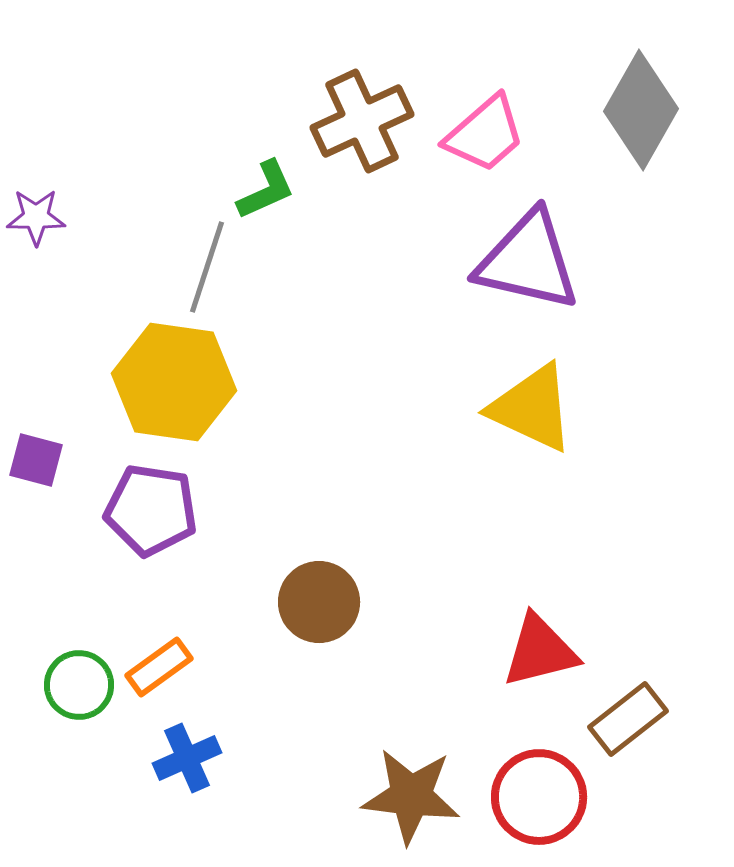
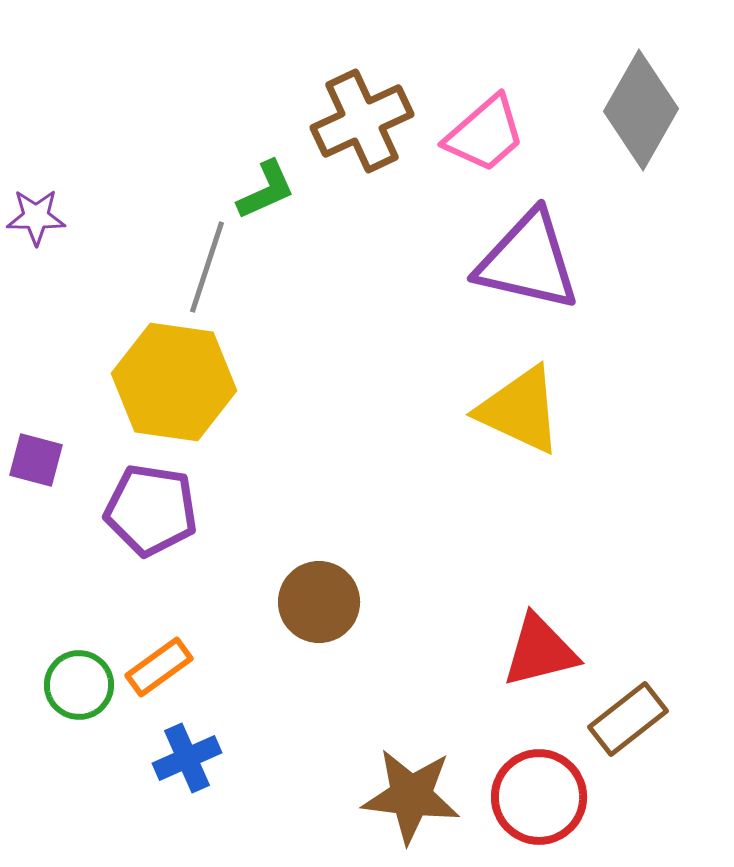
yellow triangle: moved 12 px left, 2 px down
